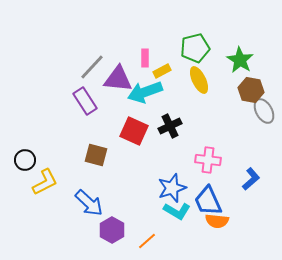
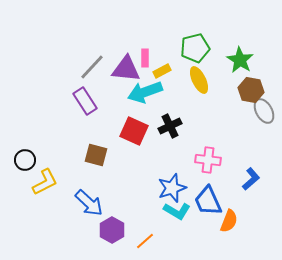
purple triangle: moved 8 px right, 10 px up
orange semicircle: moved 12 px right; rotated 75 degrees counterclockwise
orange line: moved 2 px left
